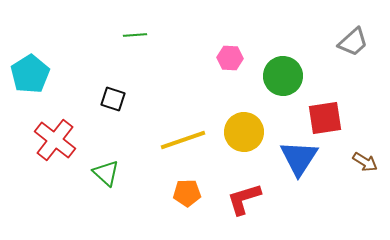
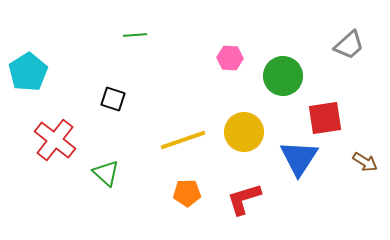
gray trapezoid: moved 4 px left, 3 px down
cyan pentagon: moved 2 px left, 2 px up
